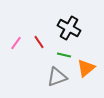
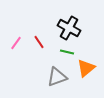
green line: moved 3 px right, 3 px up
